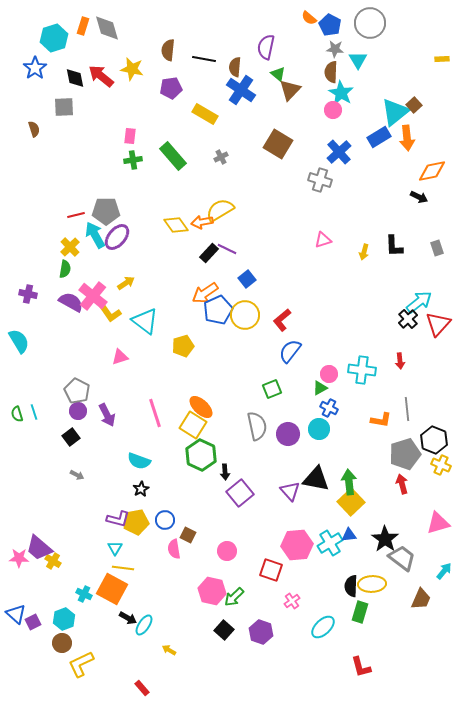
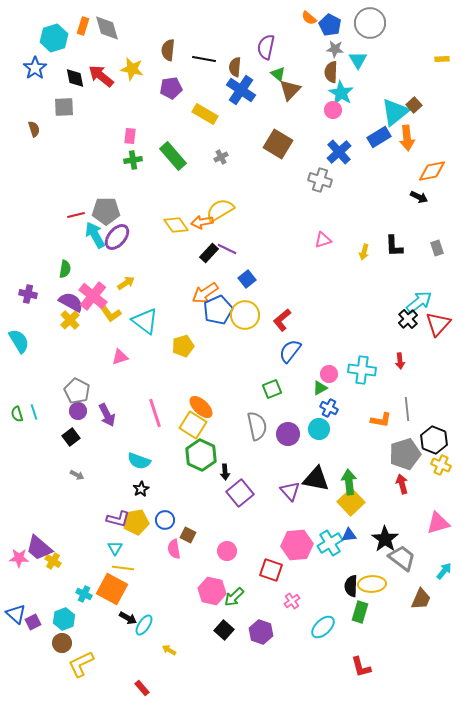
yellow cross at (70, 247): moved 73 px down
